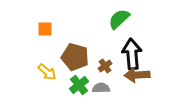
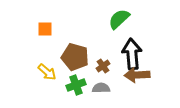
brown cross: moved 2 px left
green cross: moved 3 px left; rotated 18 degrees clockwise
